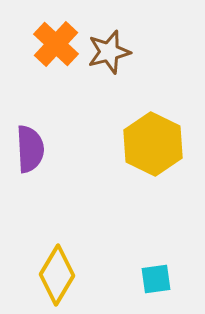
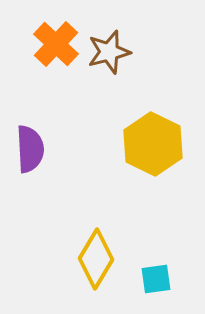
yellow diamond: moved 39 px right, 16 px up
